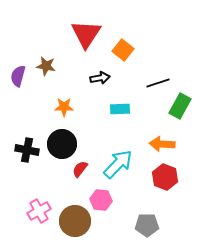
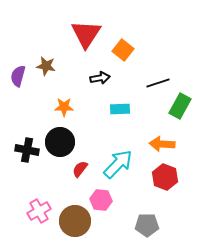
black circle: moved 2 px left, 2 px up
